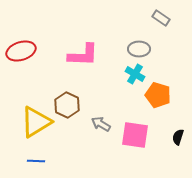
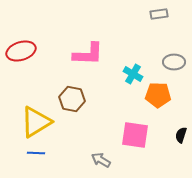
gray rectangle: moved 2 px left, 4 px up; rotated 42 degrees counterclockwise
gray ellipse: moved 35 px right, 13 px down
pink L-shape: moved 5 px right, 1 px up
cyan cross: moved 2 px left
orange pentagon: rotated 15 degrees counterclockwise
brown hexagon: moved 5 px right, 6 px up; rotated 15 degrees counterclockwise
gray arrow: moved 36 px down
black semicircle: moved 3 px right, 2 px up
blue line: moved 8 px up
